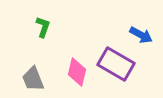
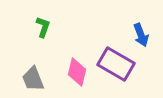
blue arrow: rotated 40 degrees clockwise
